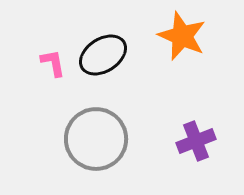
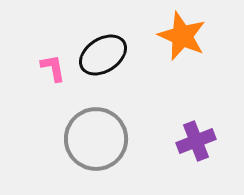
pink L-shape: moved 5 px down
